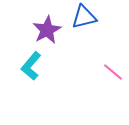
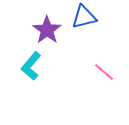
purple star: rotated 8 degrees counterclockwise
pink line: moved 9 px left
